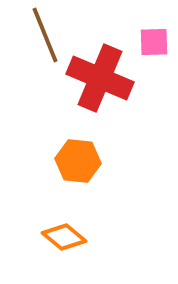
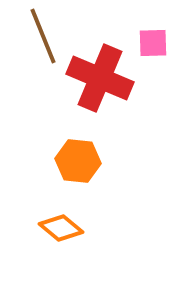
brown line: moved 2 px left, 1 px down
pink square: moved 1 px left, 1 px down
orange diamond: moved 3 px left, 9 px up
